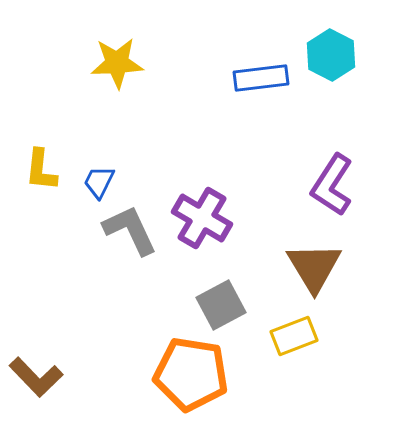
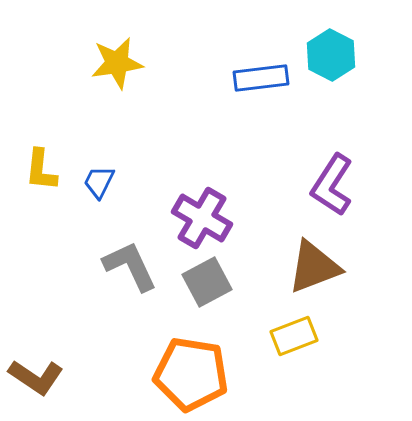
yellow star: rotated 6 degrees counterclockwise
gray L-shape: moved 36 px down
brown triangle: rotated 40 degrees clockwise
gray square: moved 14 px left, 23 px up
brown L-shape: rotated 12 degrees counterclockwise
